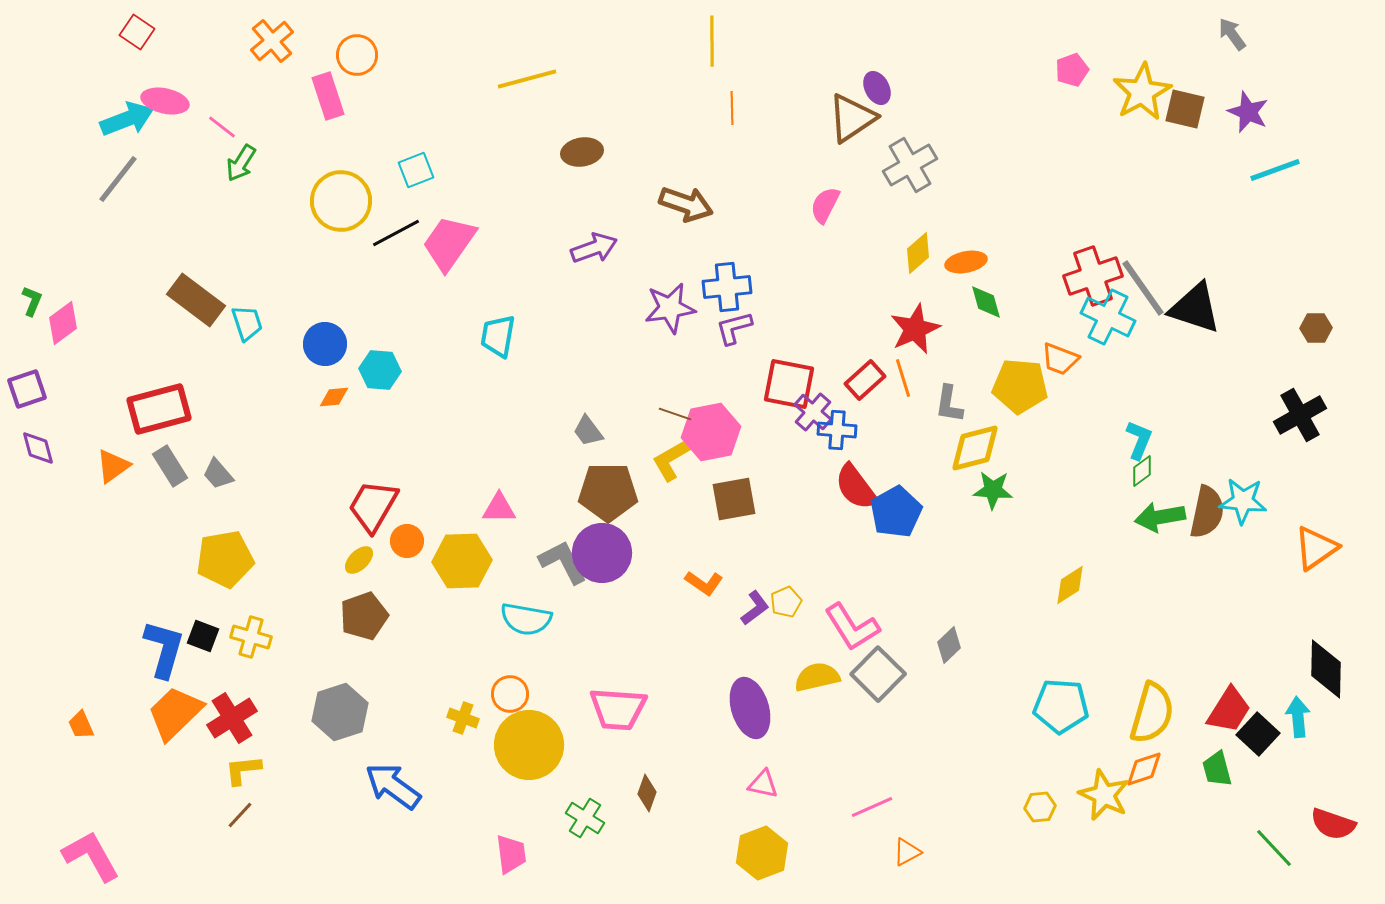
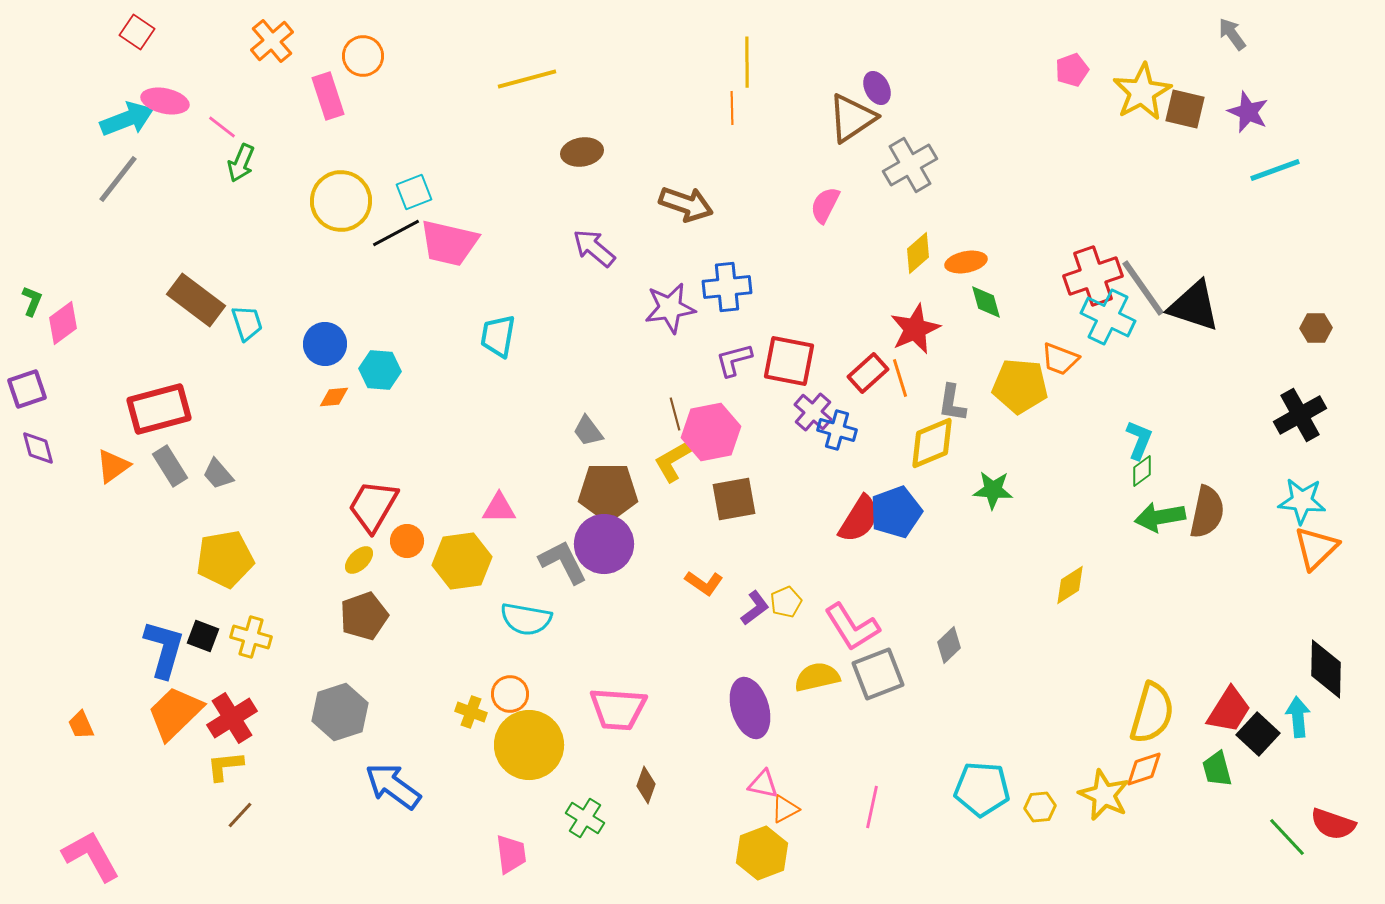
yellow line at (712, 41): moved 35 px right, 21 px down
orange circle at (357, 55): moved 6 px right, 1 px down
green arrow at (241, 163): rotated 9 degrees counterclockwise
cyan square at (416, 170): moved 2 px left, 22 px down
pink trapezoid at (449, 243): rotated 112 degrees counterclockwise
purple arrow at (594, 248): rotated 120 degrees counterclockwise
black triangle at (1195, 308): moved 1 px left, 2 px up
purple L-shape at (734, 328): moved 32 px down
orange line at (903, 378): moved 3 px left
red rectangle at (865, 380): moved 3 px right, 7 px up
red square at (789, 384): moved 23 px up
gray L-shape at (949, 404): moved 3 px right, 1 px up
brown line at (675, 414): rotated 56 degrees clockwise
blue cross at (837, 430): rotated 12 degrees clockwise
yellow diamond at (975, 448): moved 43 px left, 5 px up; rotated 8 degrees counterclockwise
yellow L-shape at (671, 460): moved 2 px right, 1 px down
red semicircle at (856, 487): moved 3 px right, 32 px down; rotated 111 degrees counterclockwise
cyan star at (1243, 501): moved 59 px right
blue pentagon at (896, 512): rotated 9 degrees clockwise
orange triangle at (1316, 548): rotated 9 degrees counterclockwise
purple circle at (602, 553): moved 2 px right, 9 px up
yellow hexagon at (462, 561): rotated 6 degrees counterclockwise
gray square at (878, 674): rotated 24 degrees clockwise
cyan pentagon at (1061, 706): moved 79 px left, 83 px down
yellow cross at (463, 718): moved 8 px right, 6 px up
yellow L-shape at (243, 770): moved 18 px left, 4 px up
brown diamond at (647, 793): moved 1 px left, 8 px up
pink line at (872, 807): rotated 54 degrees counterclockwise
green line at (1274, 848): moved 13 px right, 11 px up
orange triangle at (907, 852): moved 122 px left, 43 px up
